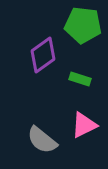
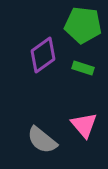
green rectangle: moved 3 px right, 11 px up
pink triangle: rotated 44 degrees counterclockwise
